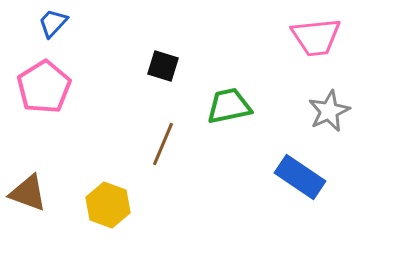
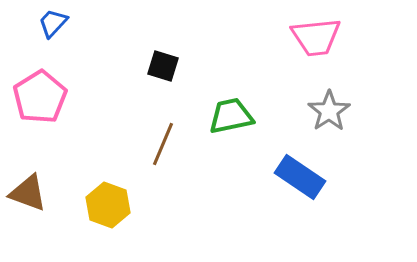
pink pentagon: moved 4 px left, 10 px down
green trapezoid: moved 2 px right, 10 px down
gray star: rotated 9 degrees counterclockwise
